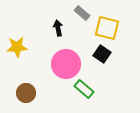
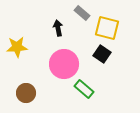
pink circle: moved 2 px left
